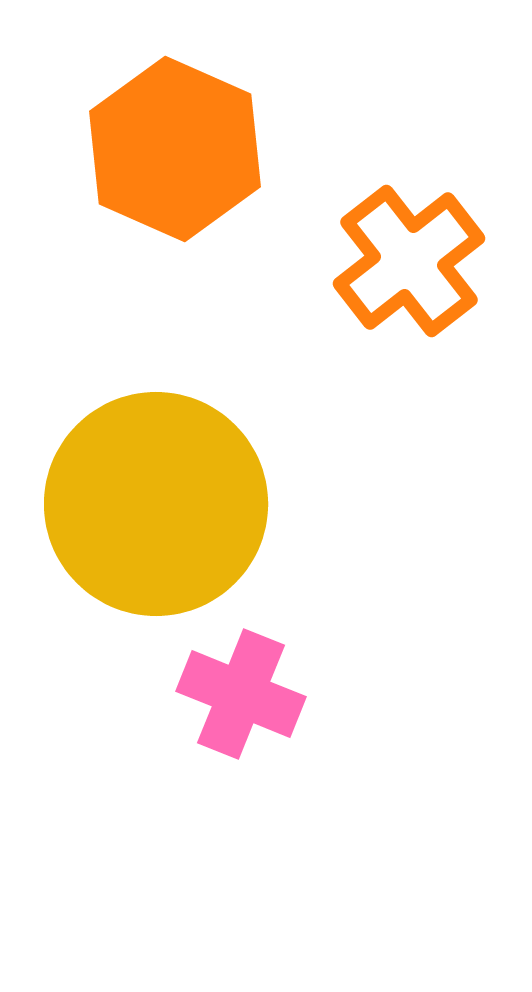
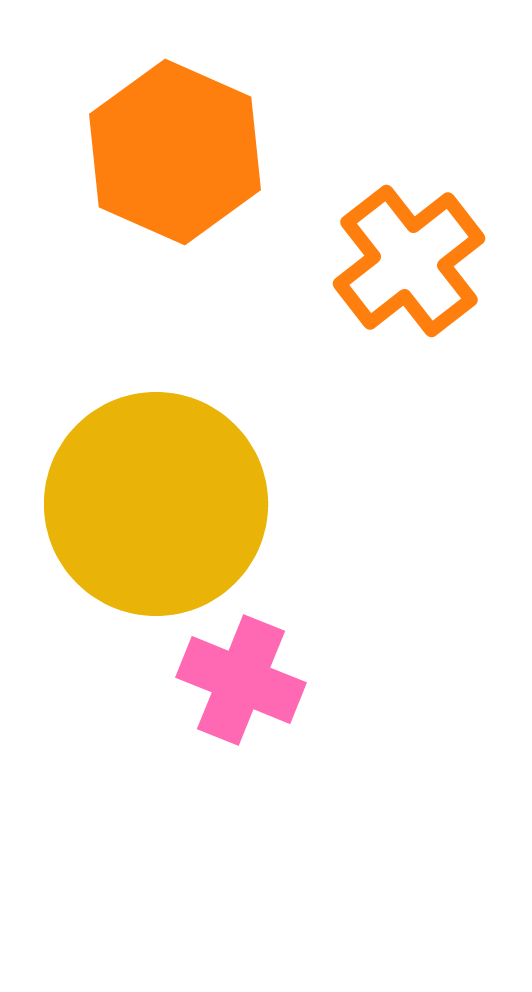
orange hexagon: moved 3 px down
pink cross: moved 14 px up
